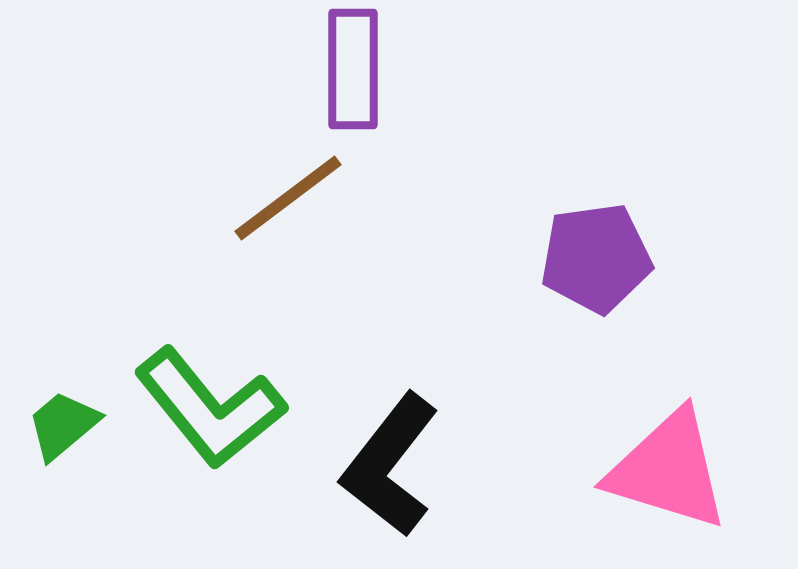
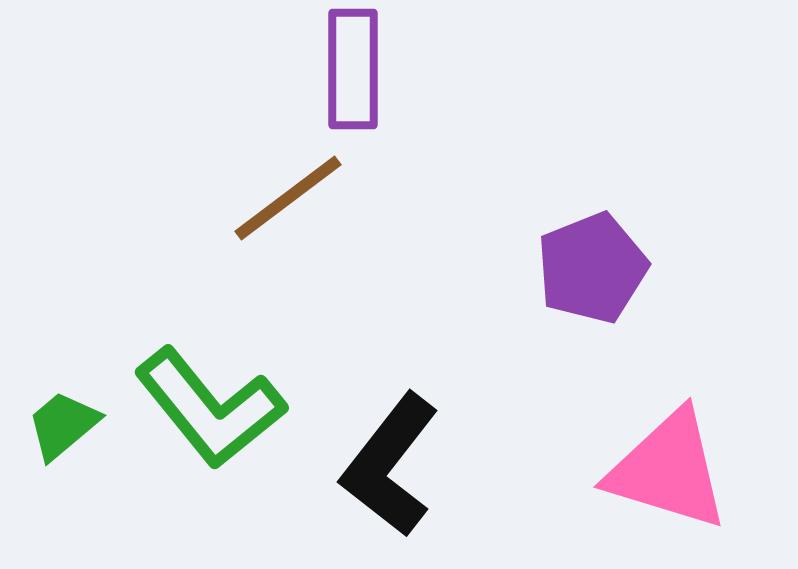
purple pentagon: moved 4 px left, 10 px down; rotated 14 degrees counterclockwise
